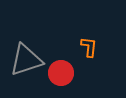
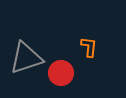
gray triangle: moved 2 px up
